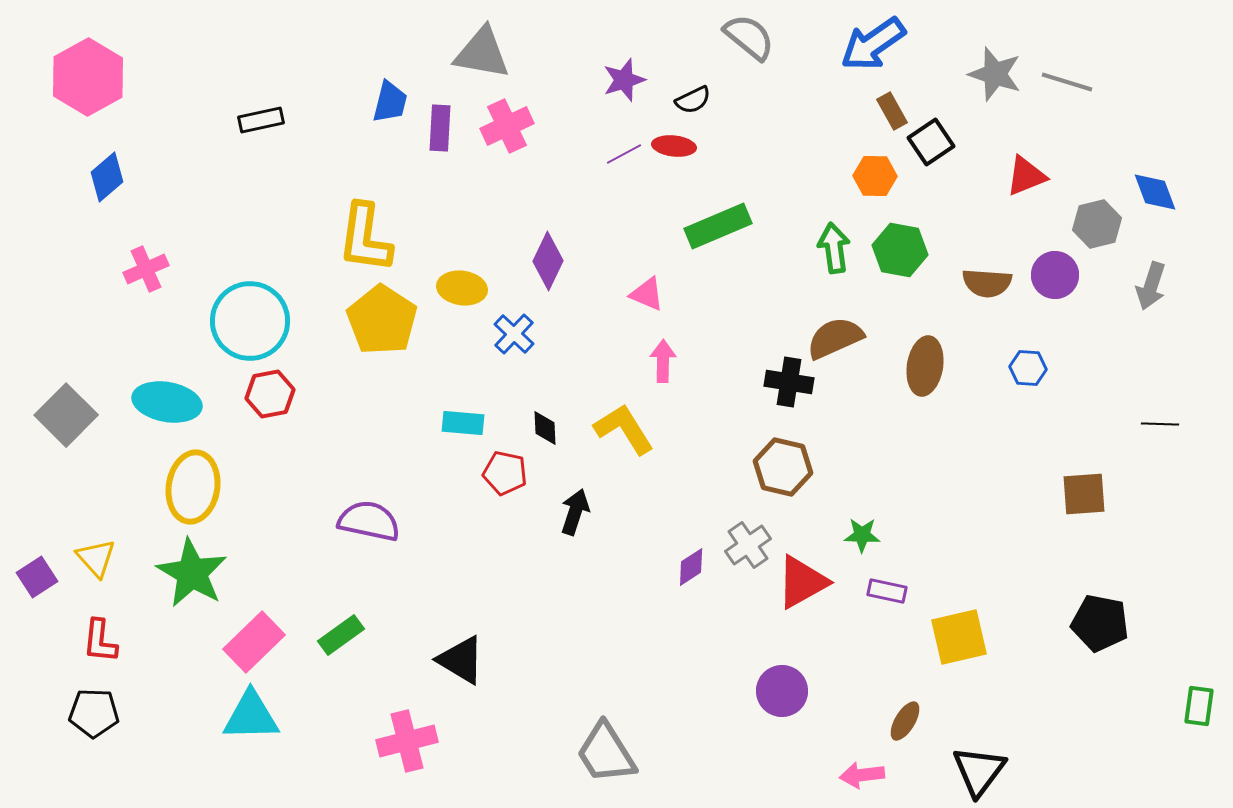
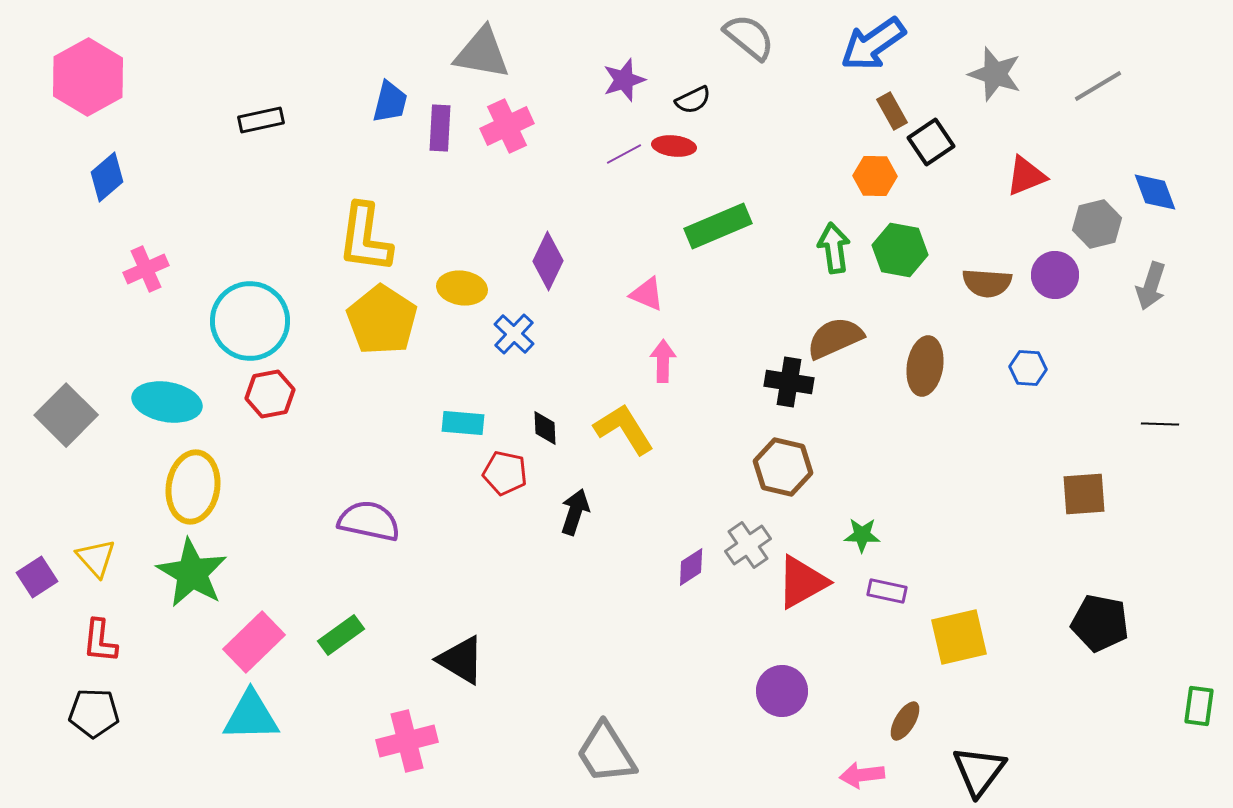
gray line at (1067, 82): moved 31 px right, 4 px down; rotated 48 degrees counterclockwise
